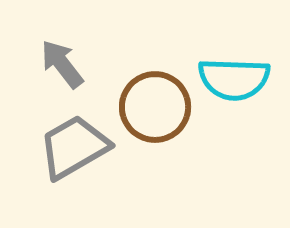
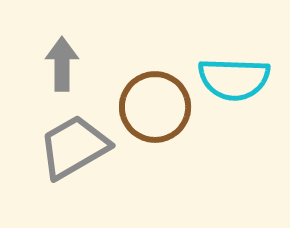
gray arrow: rotated 38 degrees clockwise
